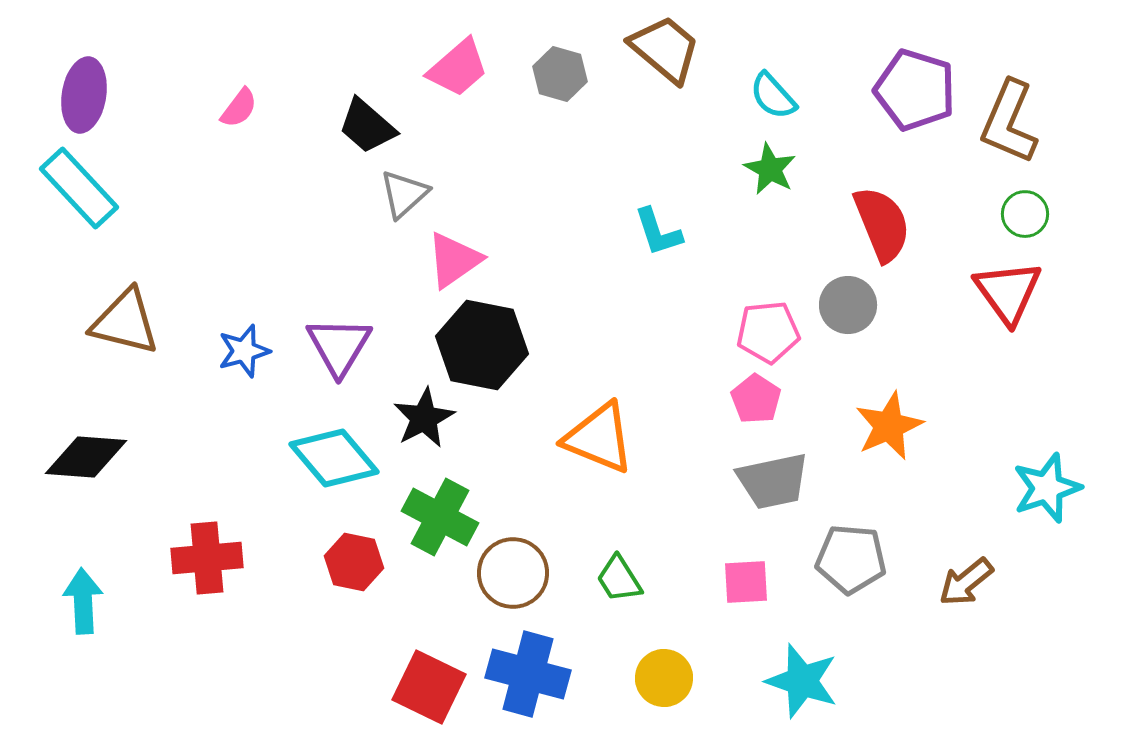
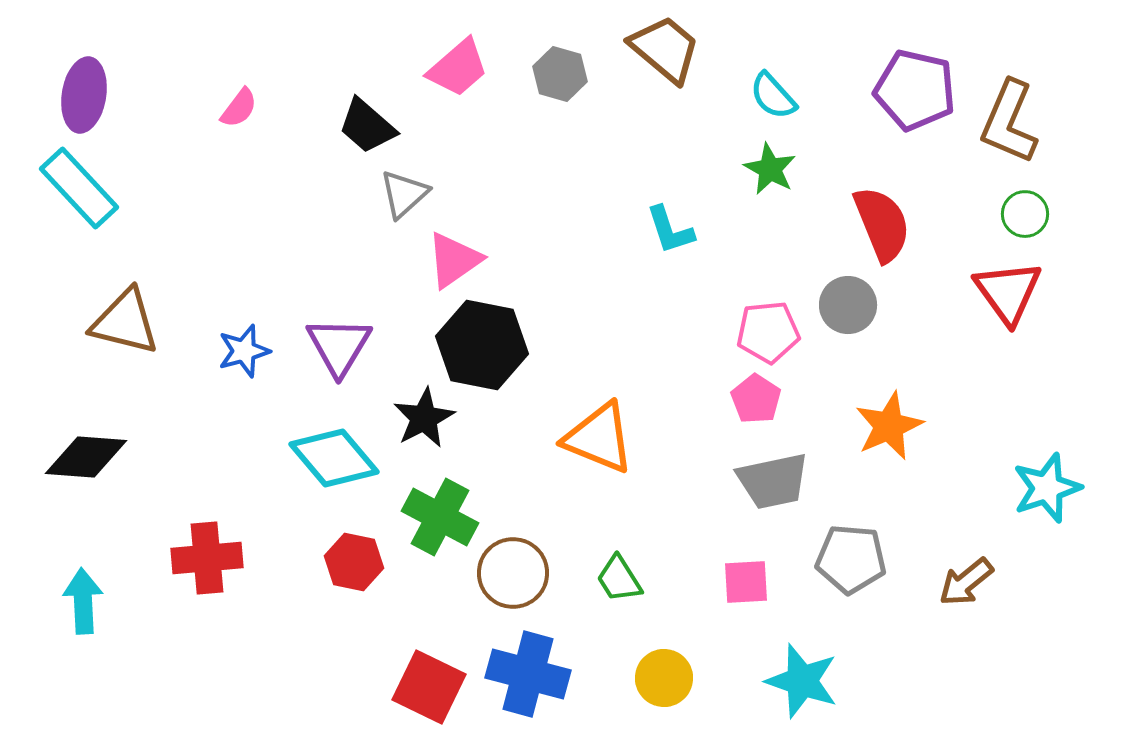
purple pentagon at (915, 90): rotated 4 degrees counterclockwise
cyan L-shape at (658, 232): moved 12 px right, 2 px up
